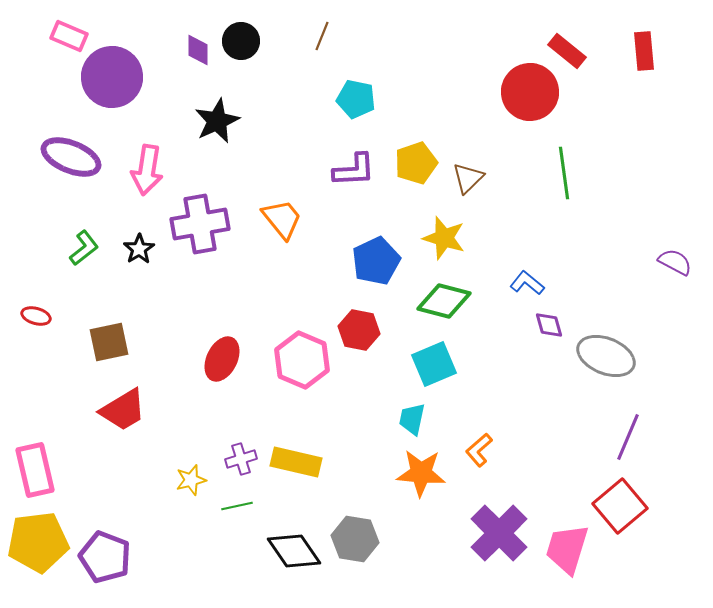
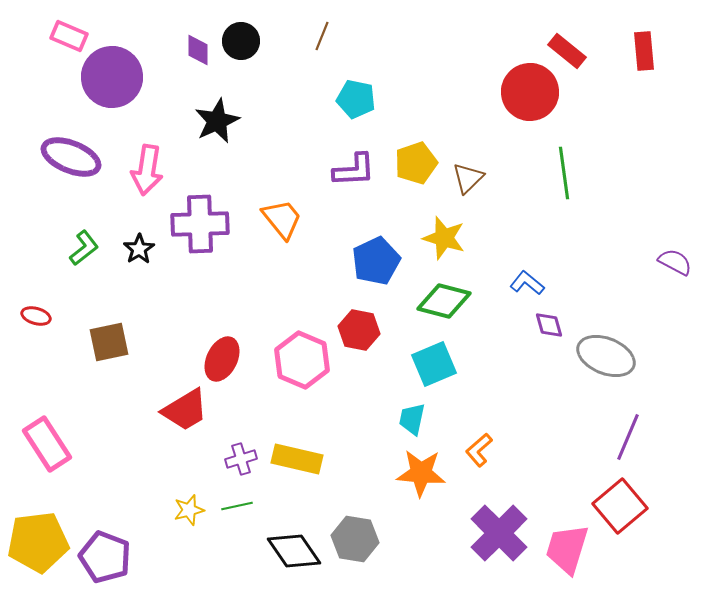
purple cross at (200, 224): rotated 8 degrees clockwise
red trapezoid at (123, 410): moved 62 px right
yellow rectangle at (296, 462): moved 1 px right, 3 px up
pink rectangle at (35, 470): moved 12 px right, 26 px up; rotated 20 degrees counterclockwise
yellow star at (191, 480): moved 2 px left, 30 px down
